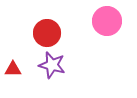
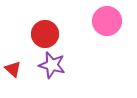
red circle: moved 2 px left, 1 px down
red triangle: rotated 42 degrees clockwise
